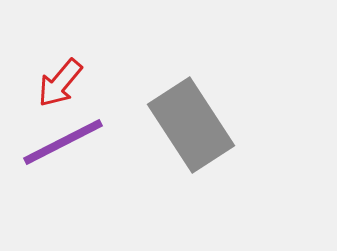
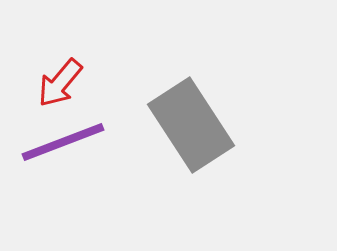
purple line: rotated 6 degrees clockwise
